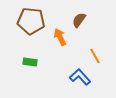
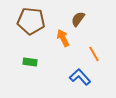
brown semicircle: moved 1 px left, 1 px up
orange arrow: moved 3 px right, 1 px down
orange line: moved 1 px left, 2 px up
